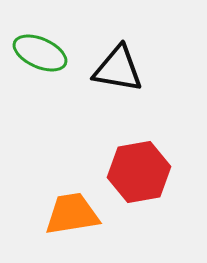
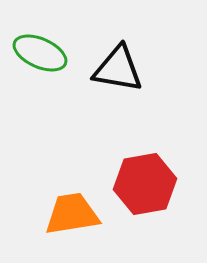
red hexagon: moved 6 px right, 12 px down
